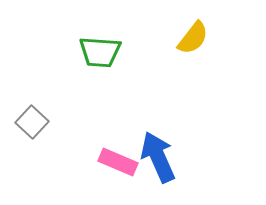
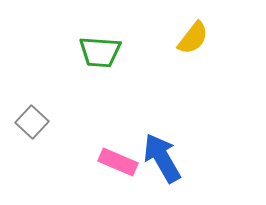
blue arrow: moved 4 px right, 1 px down; rotated 6 degrees counterclockwise
